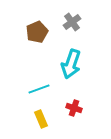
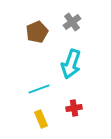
red cross: rotated 28 degrees counterclockwise
